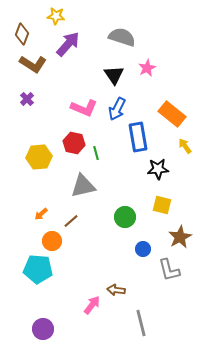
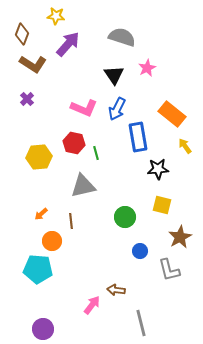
brown line: rotated 56 degrees counterclockwise
blue circle: moved 3 px left, 2 px down
